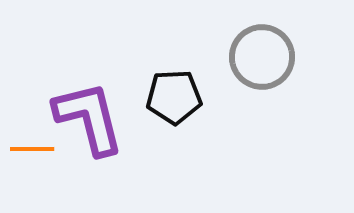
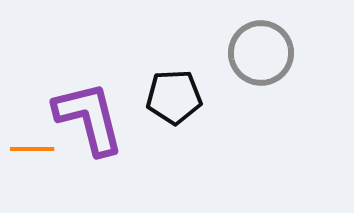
gray circle: moved 1 px left, 4 px up
